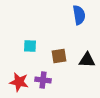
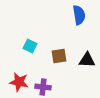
cyan square: rotated 24 degrees clockwise
purple cross: moved 7 px down
